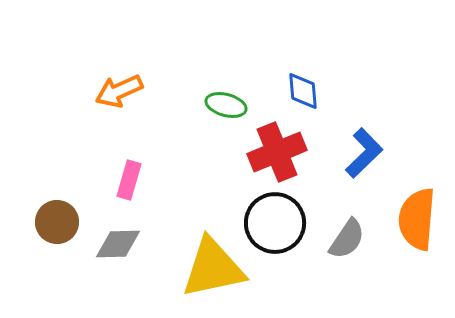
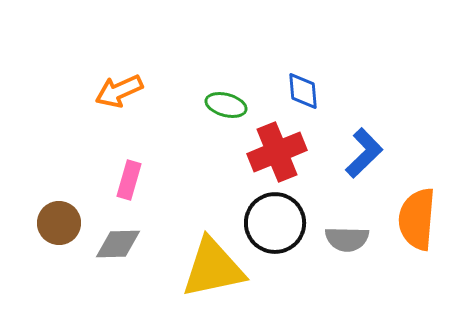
brown circle: moved 2 px right, 1 px down
gray semicircle: rotated 57 degrees clockwise
